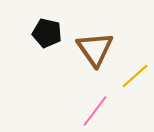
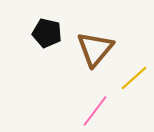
brown triangle: rotated 15 degrees clockwise
yellow line: moved 1 px left, 2 px down
